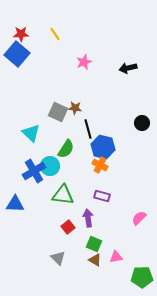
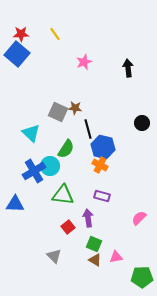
black arrow: rotated 96 degrees clockwise
gray triangle: moved 4 px left, 2 px up
